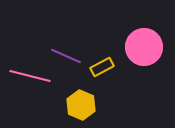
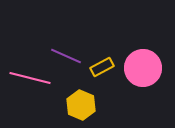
pink circle: moved 1 px left, 21 px down
pink line: moved 2 px down
